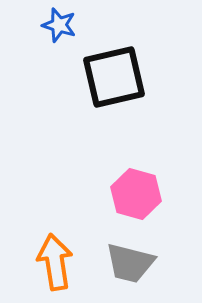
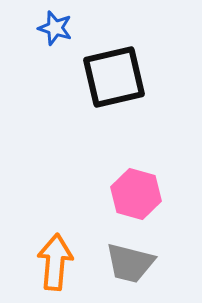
blue star: moved 4 px left, 3 px down
orange arrow: rotated 14 degrees clockwise
